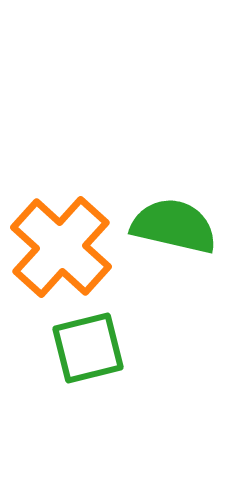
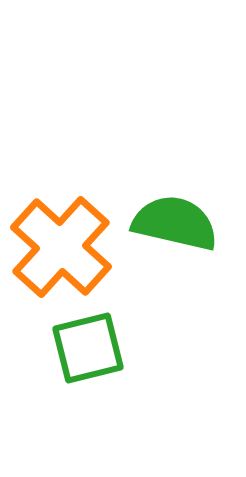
green semicircle: moved 1 px right, 3 px up
